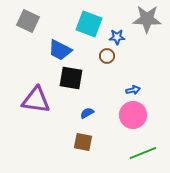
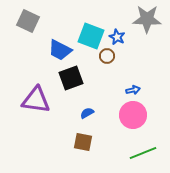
cyan square: moved 2 px right, 12 px down
blue star: rotated 28 degrees clockwise
black square: rotated 30 degrees counterclockwise
